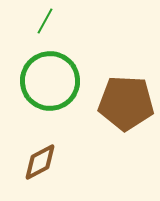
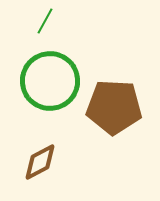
brown pentagon: moved 12 px left, 4 px down
